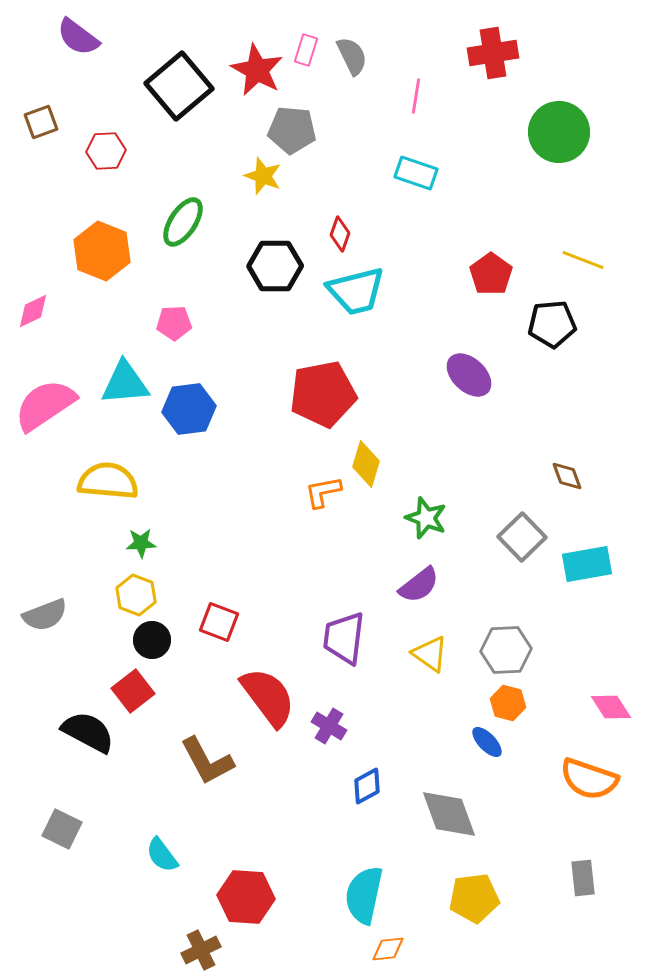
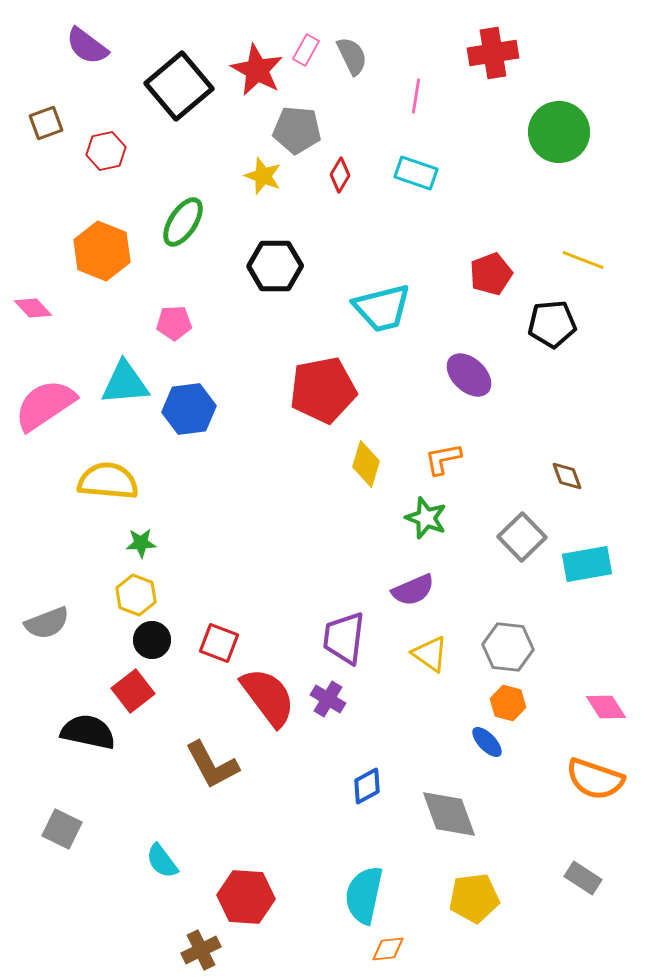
purple semicircle at (78, 37): moved 9 px right, 9 px down
pink rectangle at (306, 50): rotated 12 degrees clockwise
brown square at (41, 122): moved 5 px right, 1 px down
gray pentagon at (292, 130): moved 5 px right
red hexagon at (106, 151): rotated 9 degrees counterclockwise
red diamond at (340, 234): moved 59 px up; rotated 12 degrees clockwise
red pentagon at (491, 274): rotated 15 degrees clockwise
cyan trapezoid at (356, 291): moved 26 px right, 17 px down
pink diamond at (33, 311): moved 3 px up; rotated 72 degrees clockwise
red pentagon at (323, 394): moved 4 px up
orange L-shape at (323, 492): moved 120 px right, 33 px up
purple semicircle at (419, 585): moved 6 px left, 5 px down; rotated 15 degrees clockwise
gray semicircle at (45, 615): moved 2 px right, 8 px down
red square at (219, 622): moved 21 px down
gray hexagon at (506, 650): moved 2 px right, 3 px up; rotated 9 degrees clockwise
pink diamond at (611, 707): moved 5 px left
purple cross at (329, 726): moved 1 px left, 27 px up
black semicircle at (88, 732): rotated 16 degrees counterclockwise
brown L-shape at (207, 761): moved 5 px right, 4 px down
orange semicircle at (589, 779): moved 6 px right
cyan semicircle at (162, 855): moved 6 px down
gray rectangle at (583, 878): rotated 51 degrees counterclockwise
